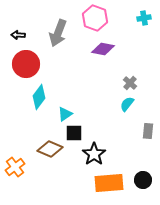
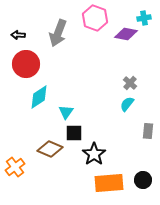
purple diamond: moved 23 px right, 15 px up
cyan diamond: rotated 20 degrees clockwise
cyan triangle: moved 1 px right, 2 px up; rotated 21 degrees counterclockwise
